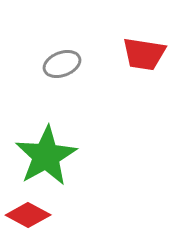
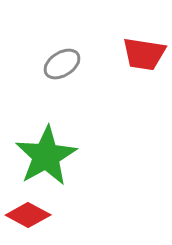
gray ellipse: rotated 12 degrees counterclockwise
